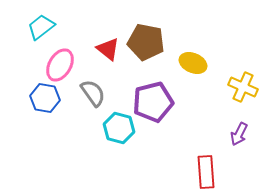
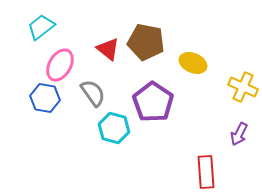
purple pentagon: rotated 24 degrees counterclockwise
cyan hexagon: moved 5 px left
